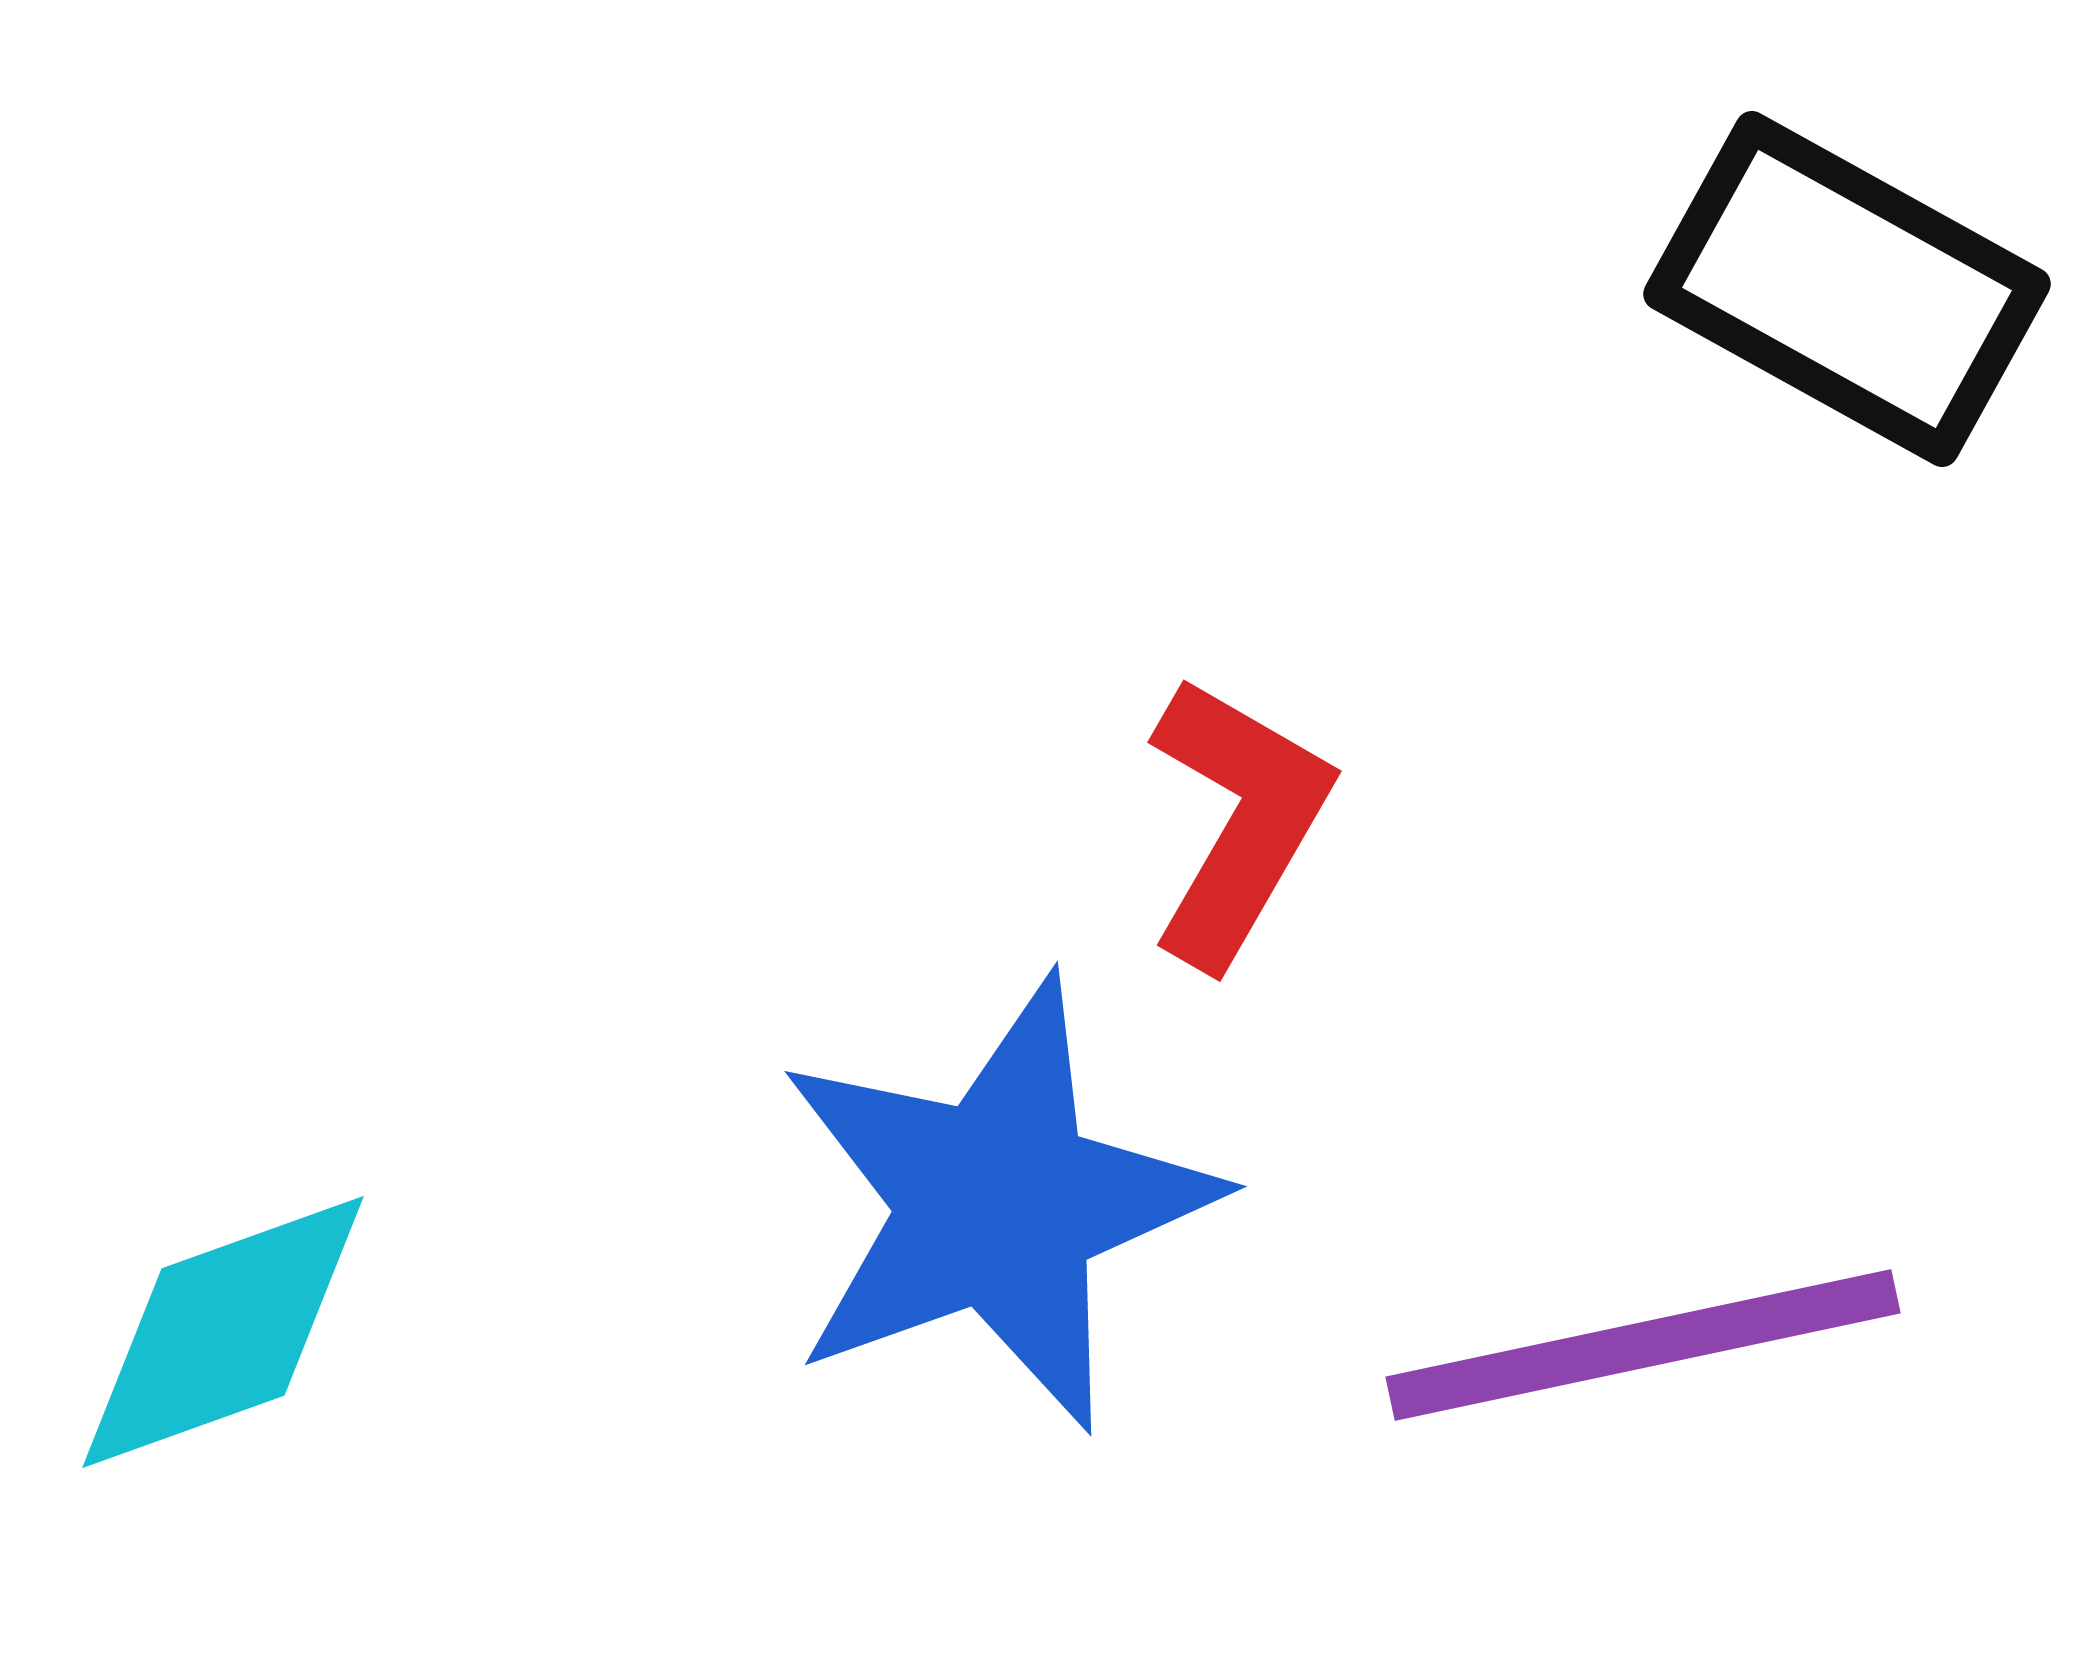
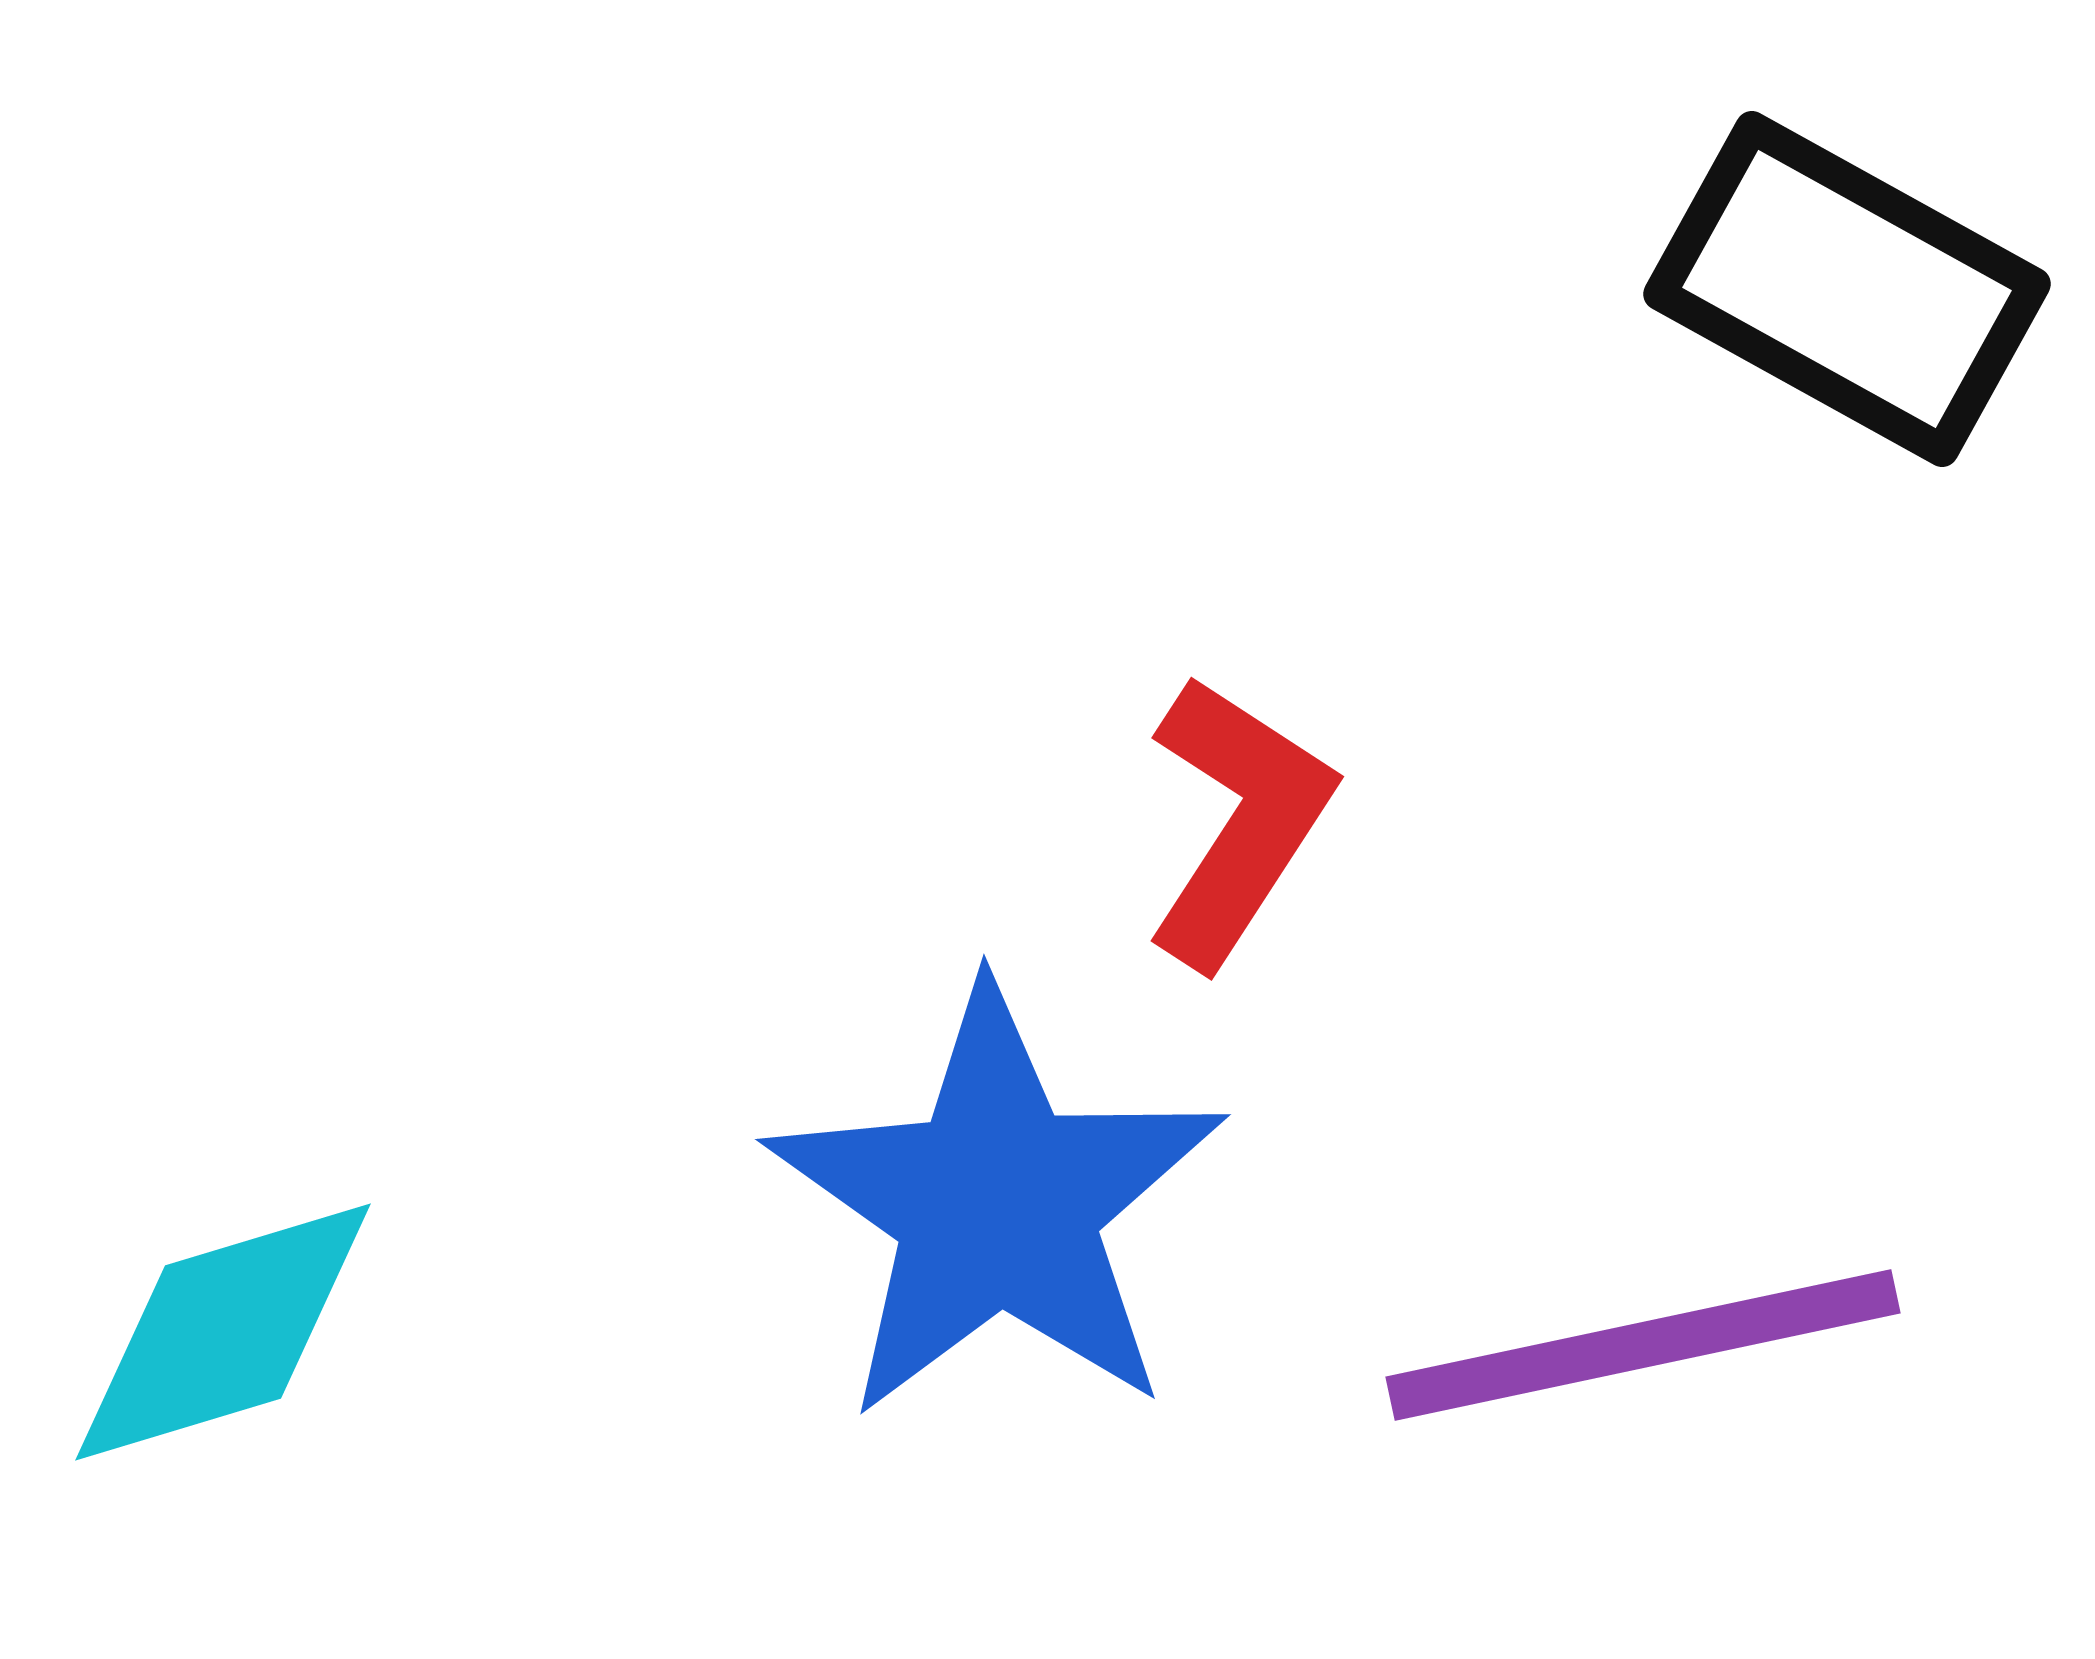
red L-shape: rotated 3 degrees clockwise
blue star: rotated 17 degrees counterclockwise
cyan diamond: rotated 3 degrees clockwise
